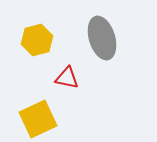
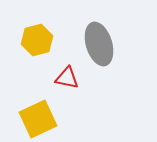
gray ellipse: moved 3 px left, 6 px down
